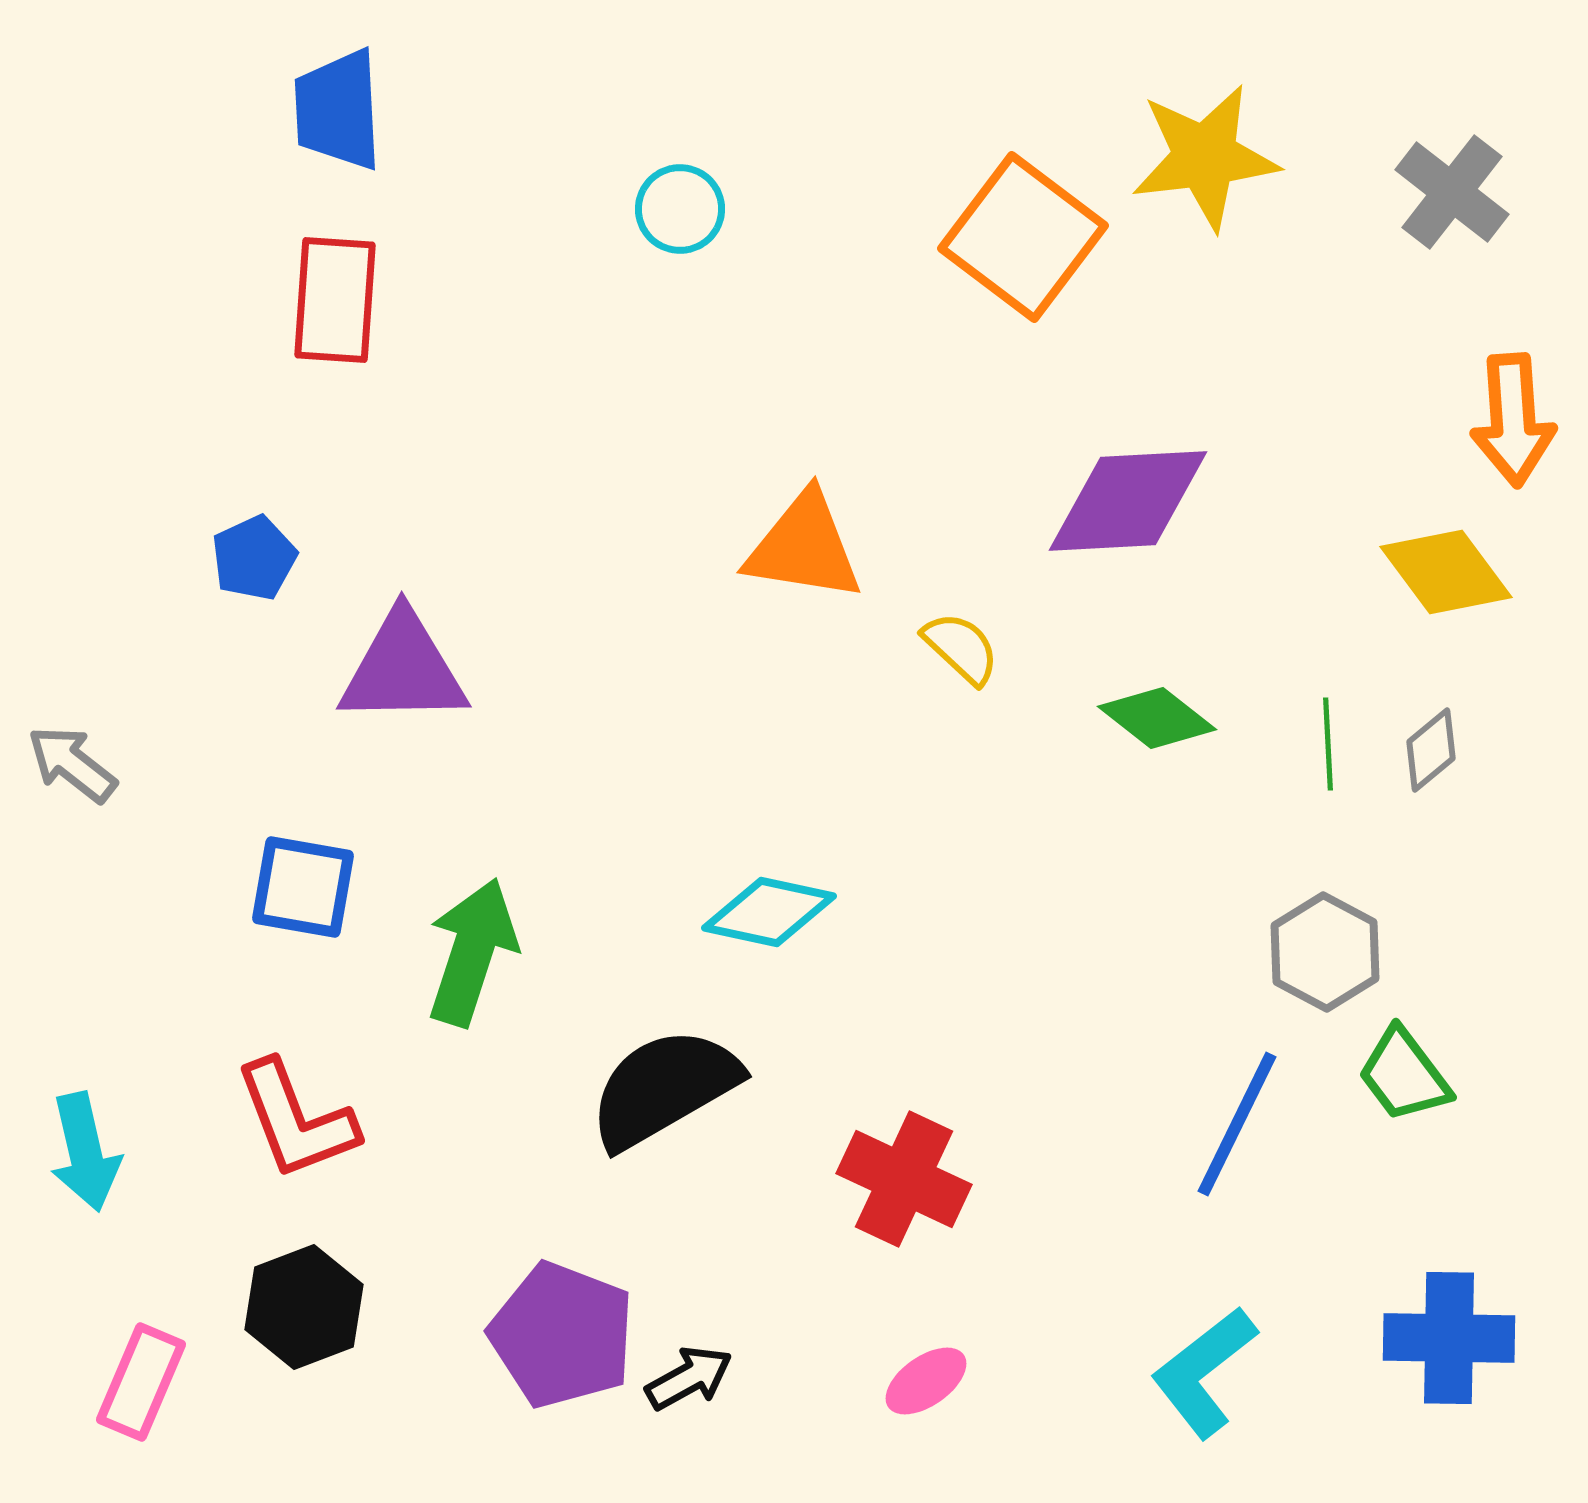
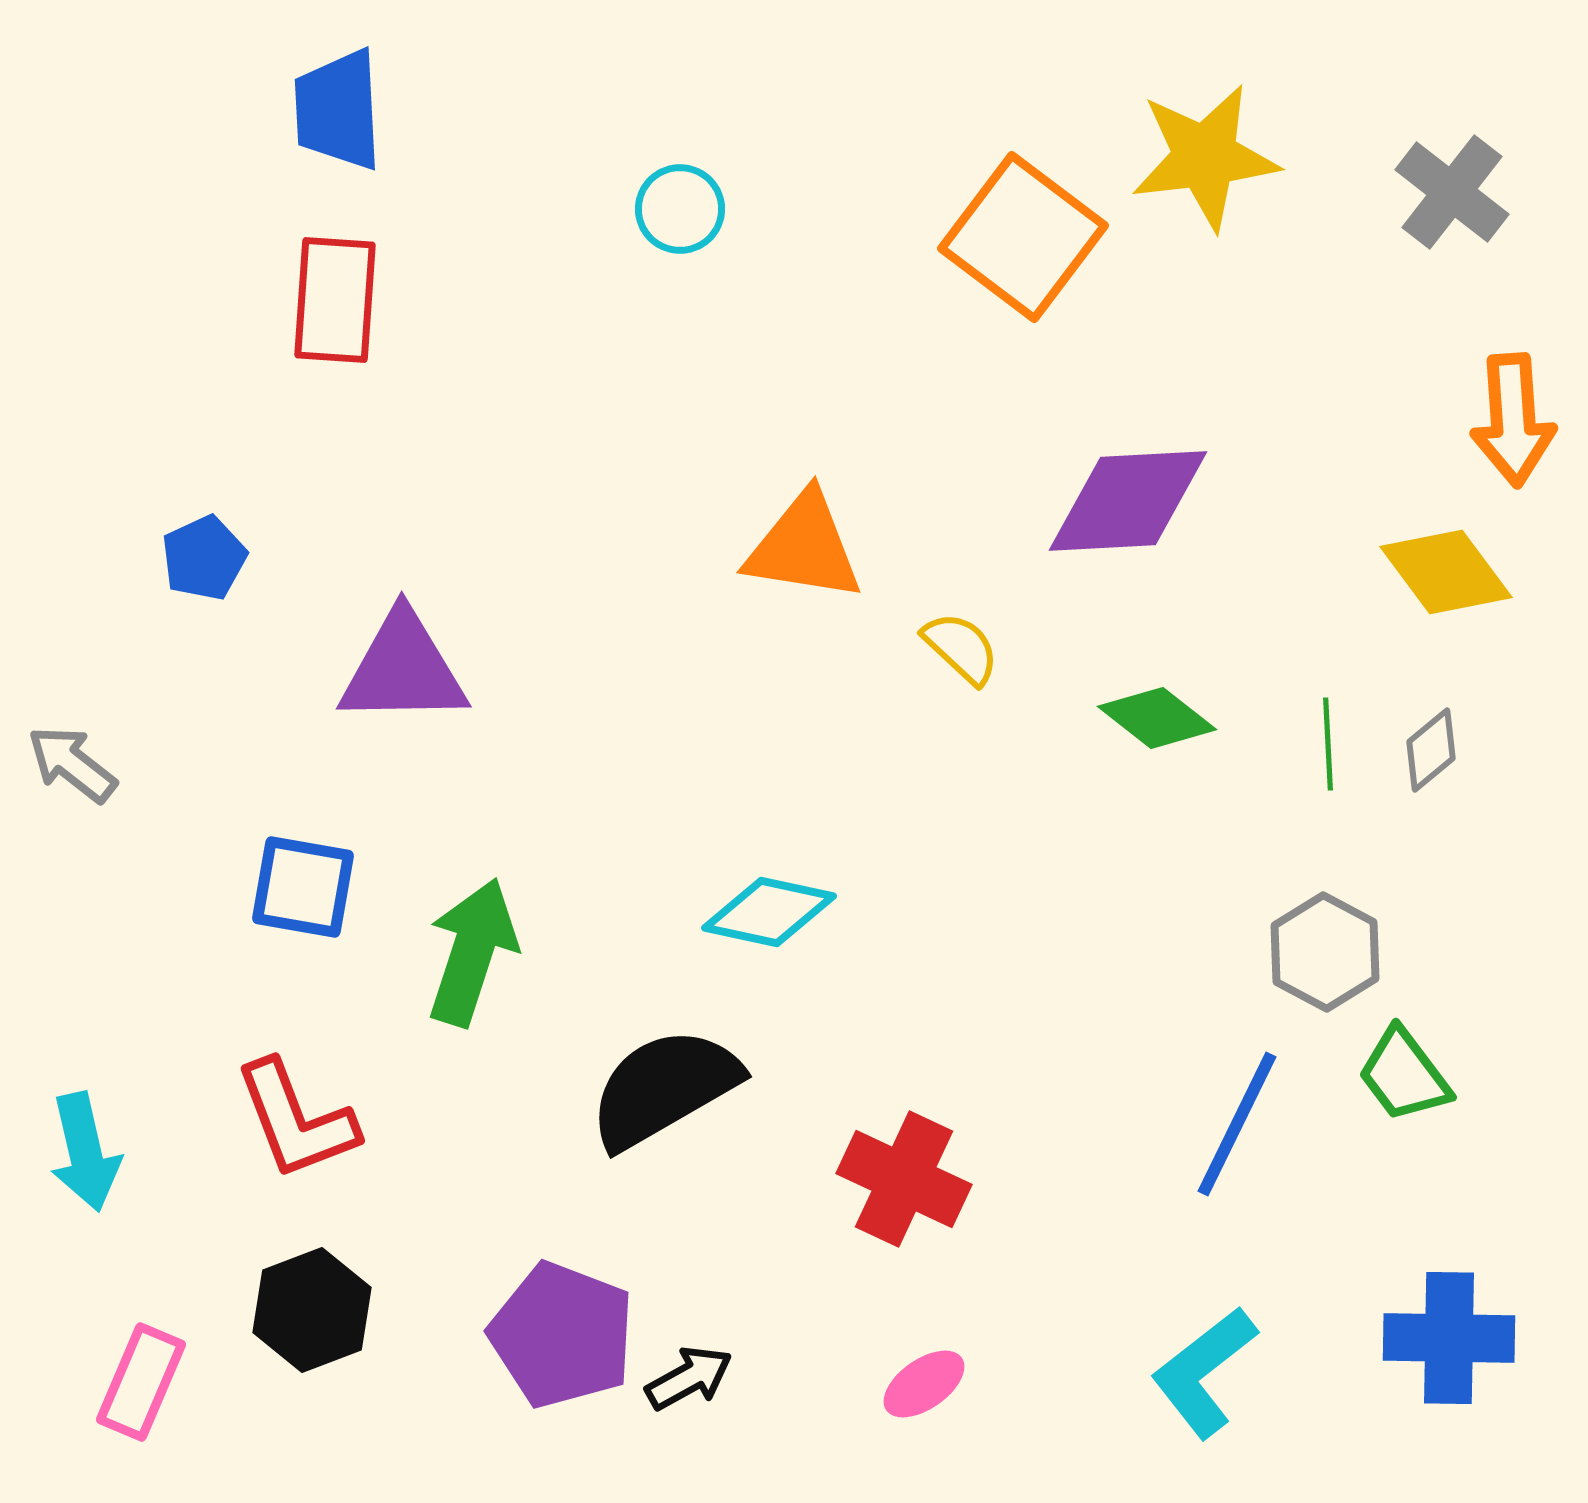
blue pentagon: moved 50 px left
black hexagon: moved 8 px right, 3 px down
pink ellipse: moved 2 px left, 3 px down
